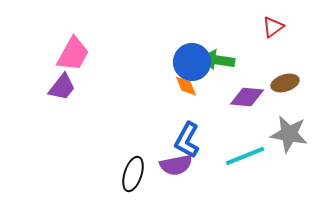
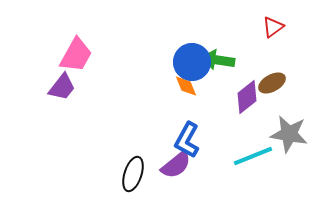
pink trapezoid: moved 3 px right, 1 px down
brown ellipse: moved 13 px left; rotated 12 degrees counterclockwise
purple diamond: rotated 44 degrees counterclockwise
cyan line: moved 8 px right
purple semicircle: rotated 28 degrees counterclockwise
